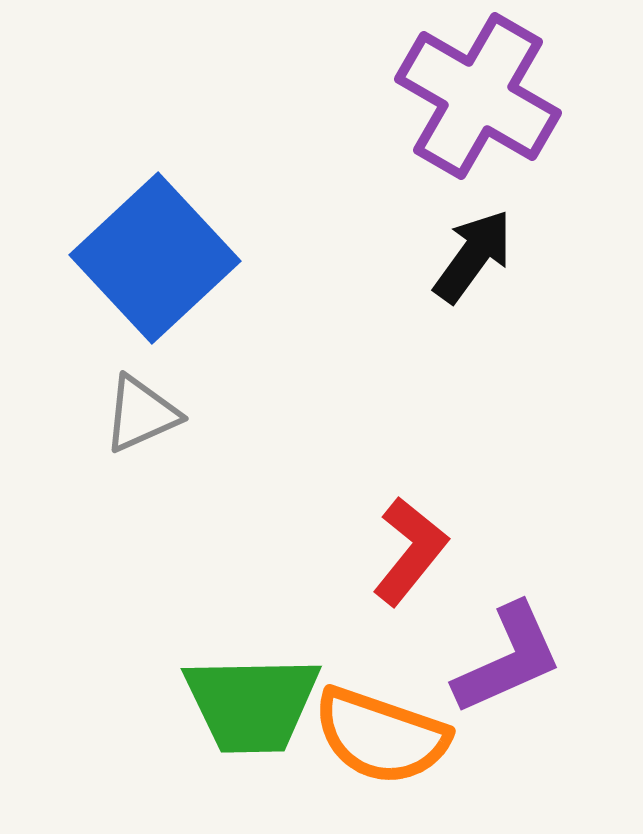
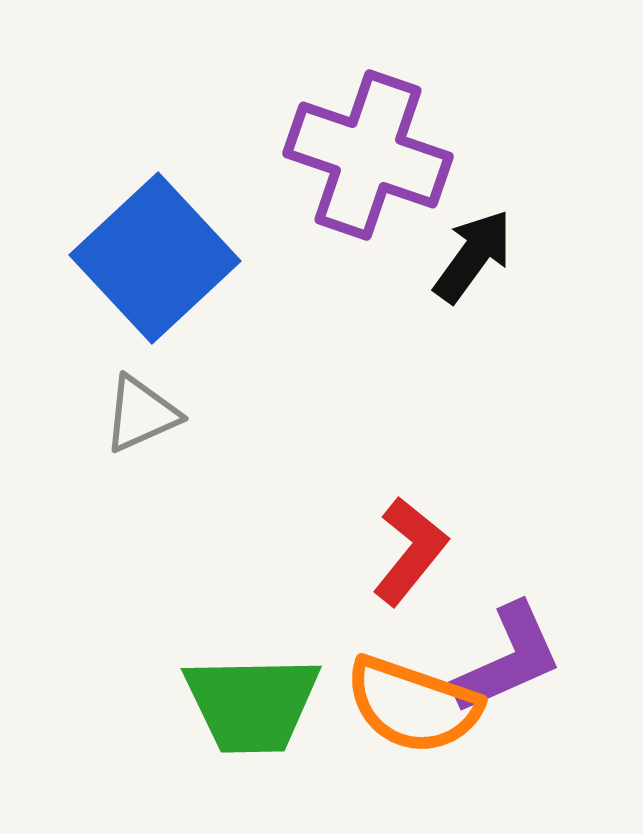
purple cross: moved 110 px left, 59 px down; rotated 11 degrees counterclockwise
orange semicircle: moved 32 px right, 31 px up
